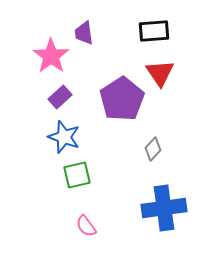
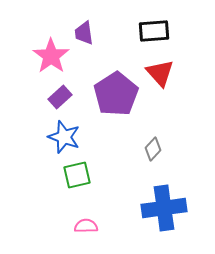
red triangle: rotated 8 degrees counterclockwise
purple pentagon: moved 6 px left, 5 px up
pink semicircle: rotated 125 degrees clockwise
